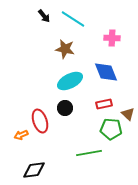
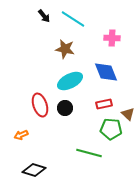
red ellipse: moved 16 px up
green line: rotated 25 degrees clockwise
black diamond: rotated 25 degrees clockwise
